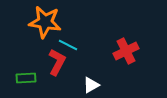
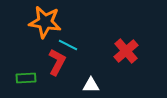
red cross: rotated 15 degrees counterclockwise
white triangle: rotated 30 degrees clockwise
